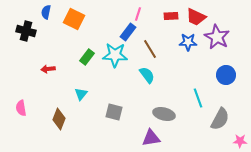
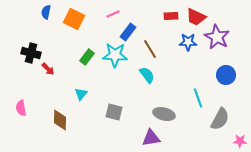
pink line: moved 25 px left; rotated 48 degrees clockwise
black cross: moved 5 px right, 22 px down
red arrow: rotated 128 degrees counterclockwise
brown diamond: moved 1 px right, 1 px down; rotated 20 degrees counterclockwise
